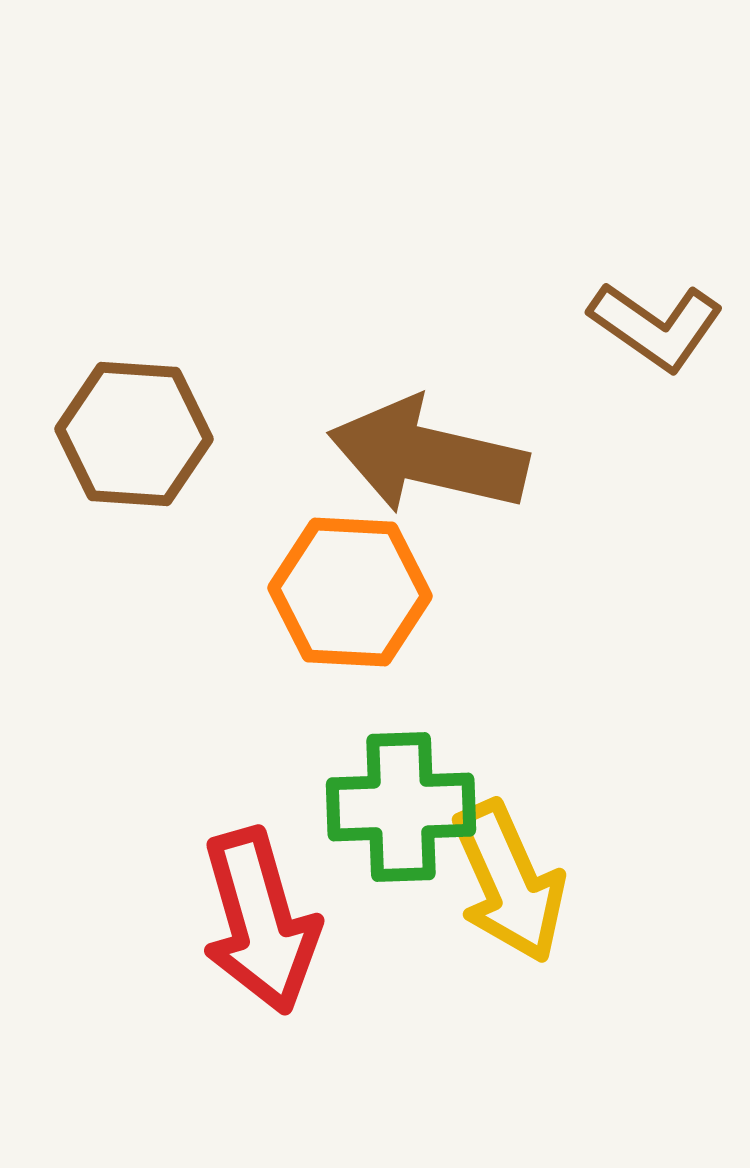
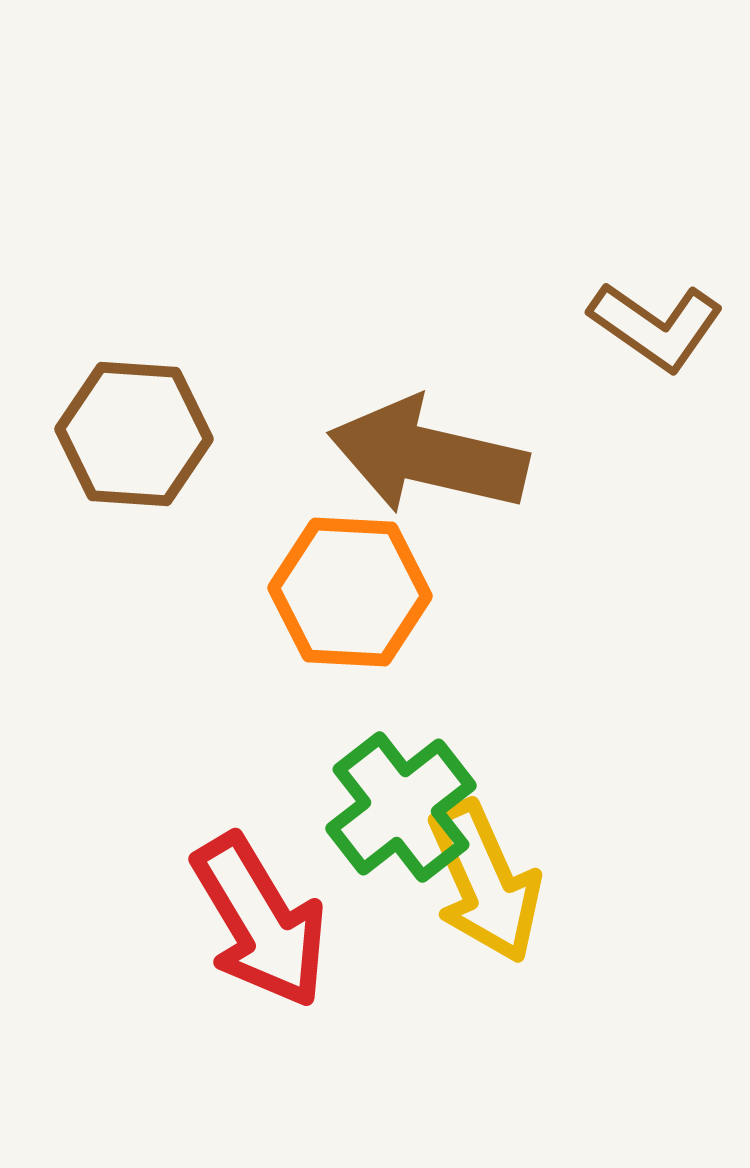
green cross: rotated 36 degrees counterclockwise
yellow arrow: moved 24 px left
red arrow: rotated 15 degrees counterclockwise
